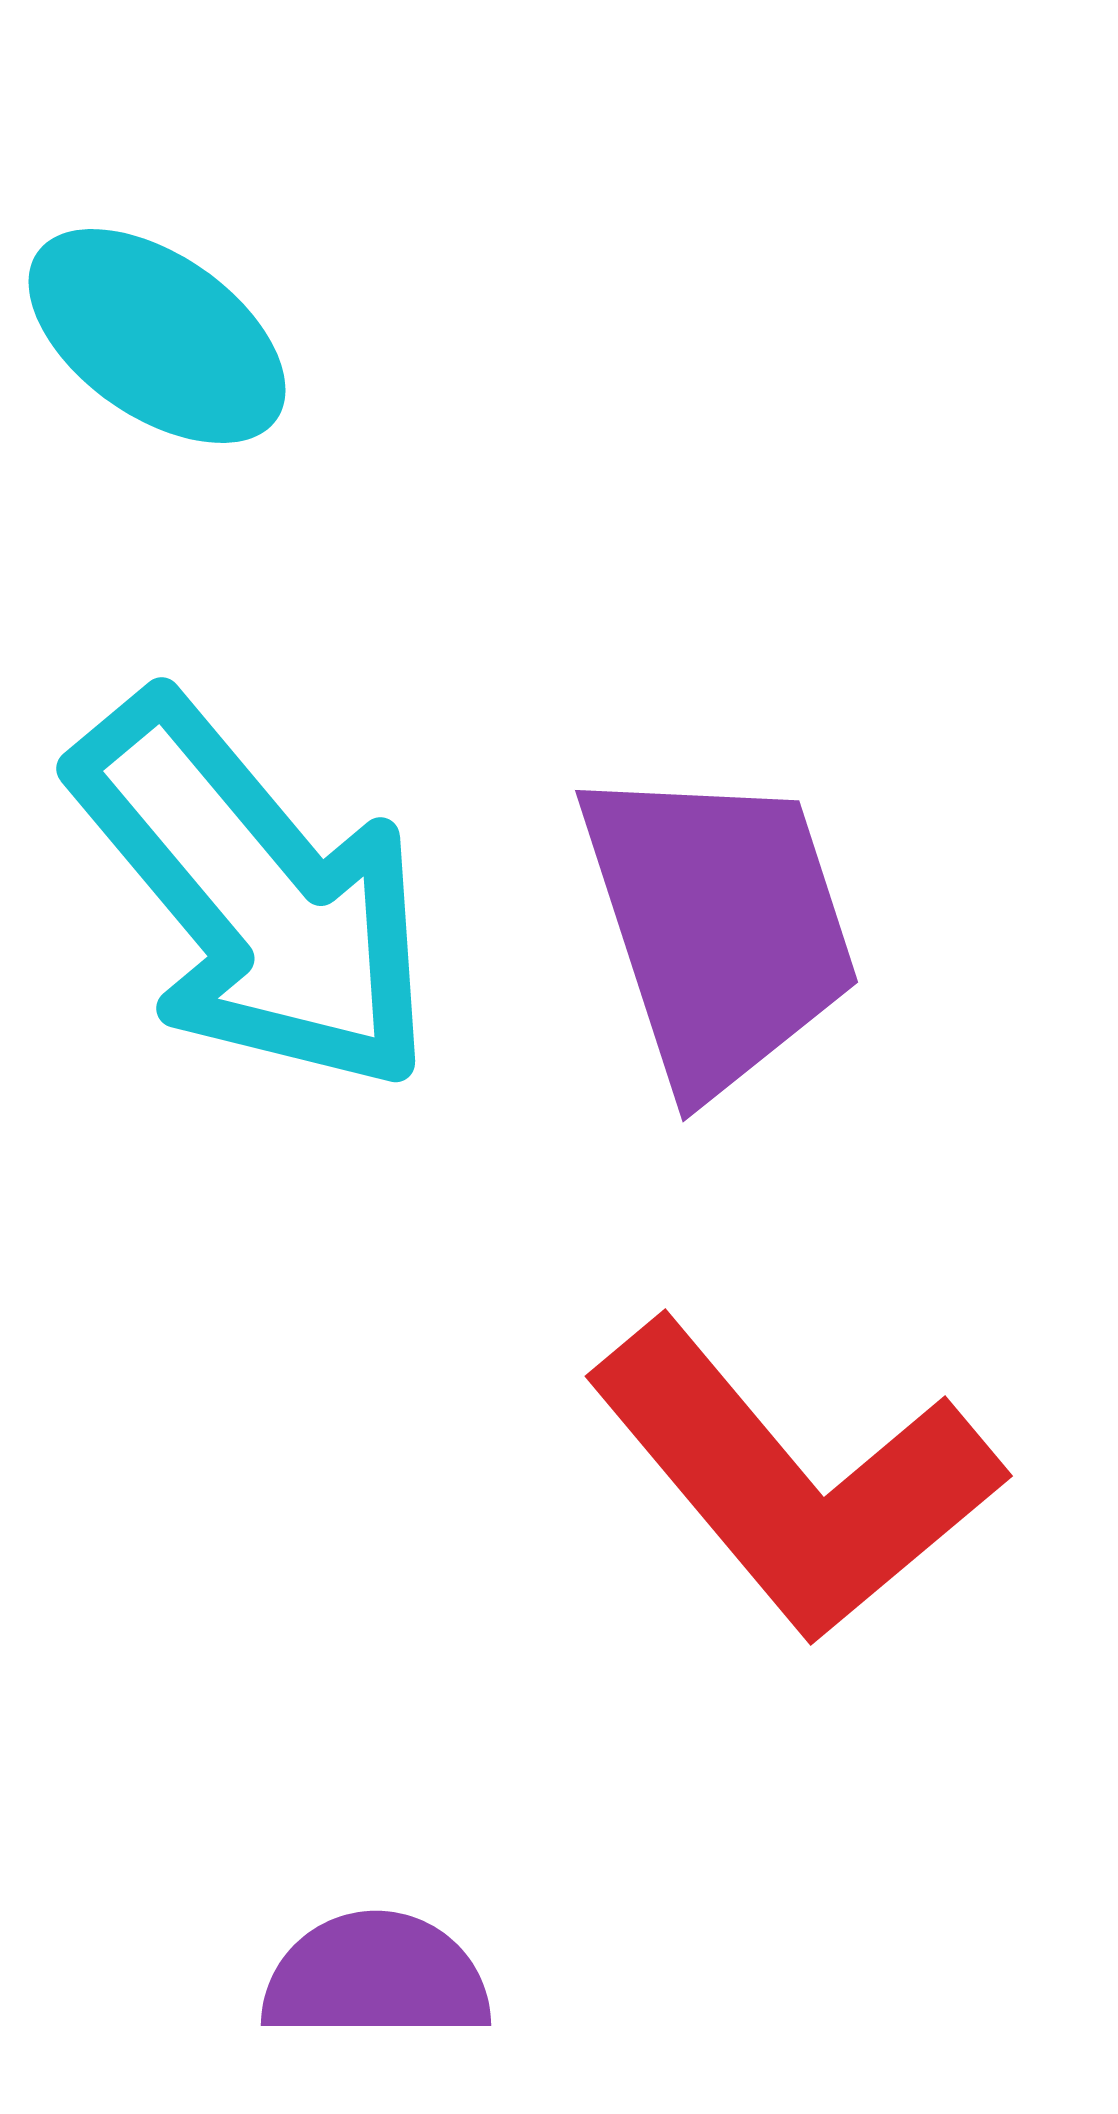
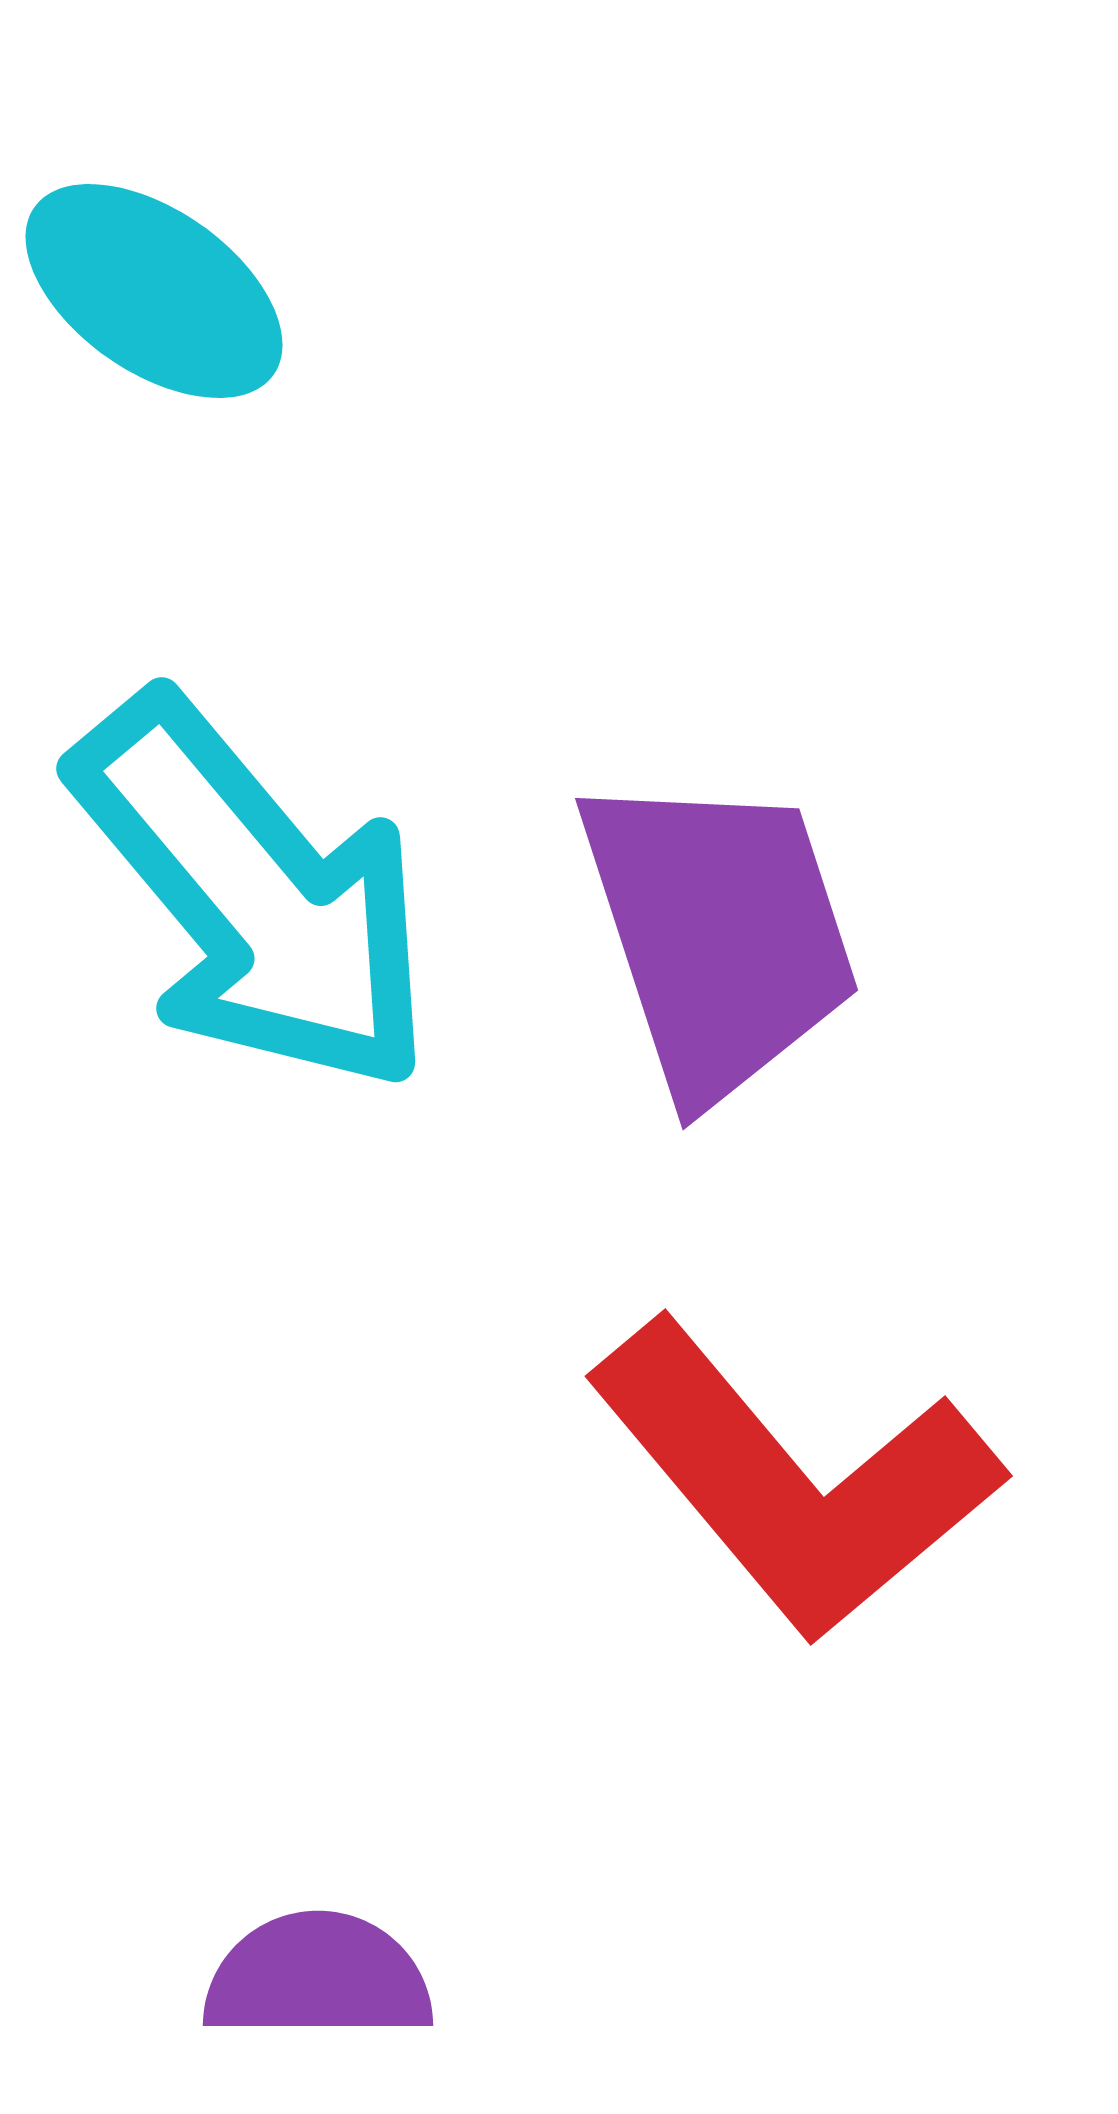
cyan ellipse: moved 3 px left, 45 px up
purple trapezoid: moved 8 px down
purple semicircle: moved 58 px left
